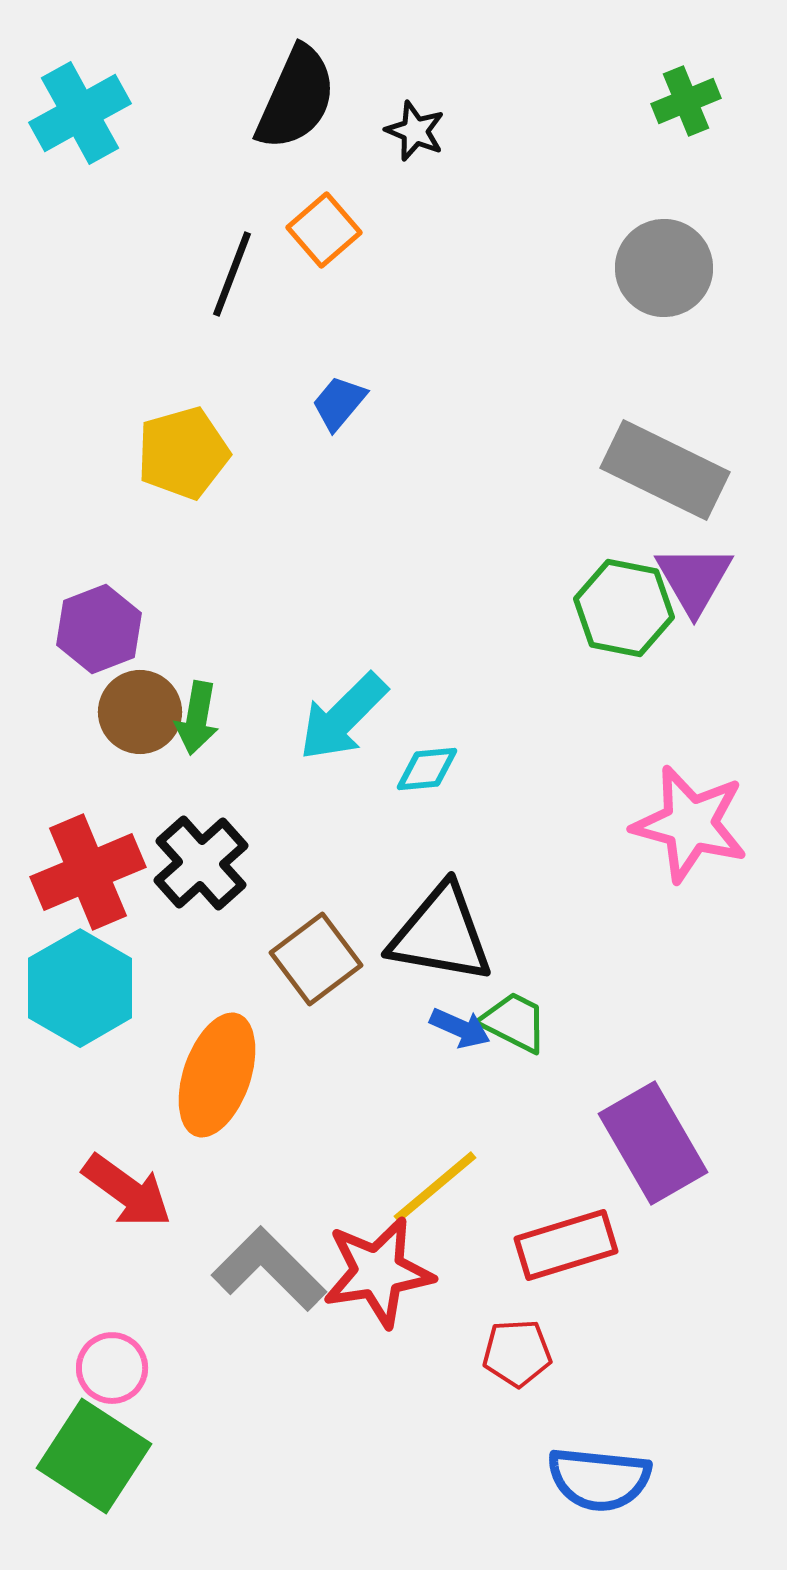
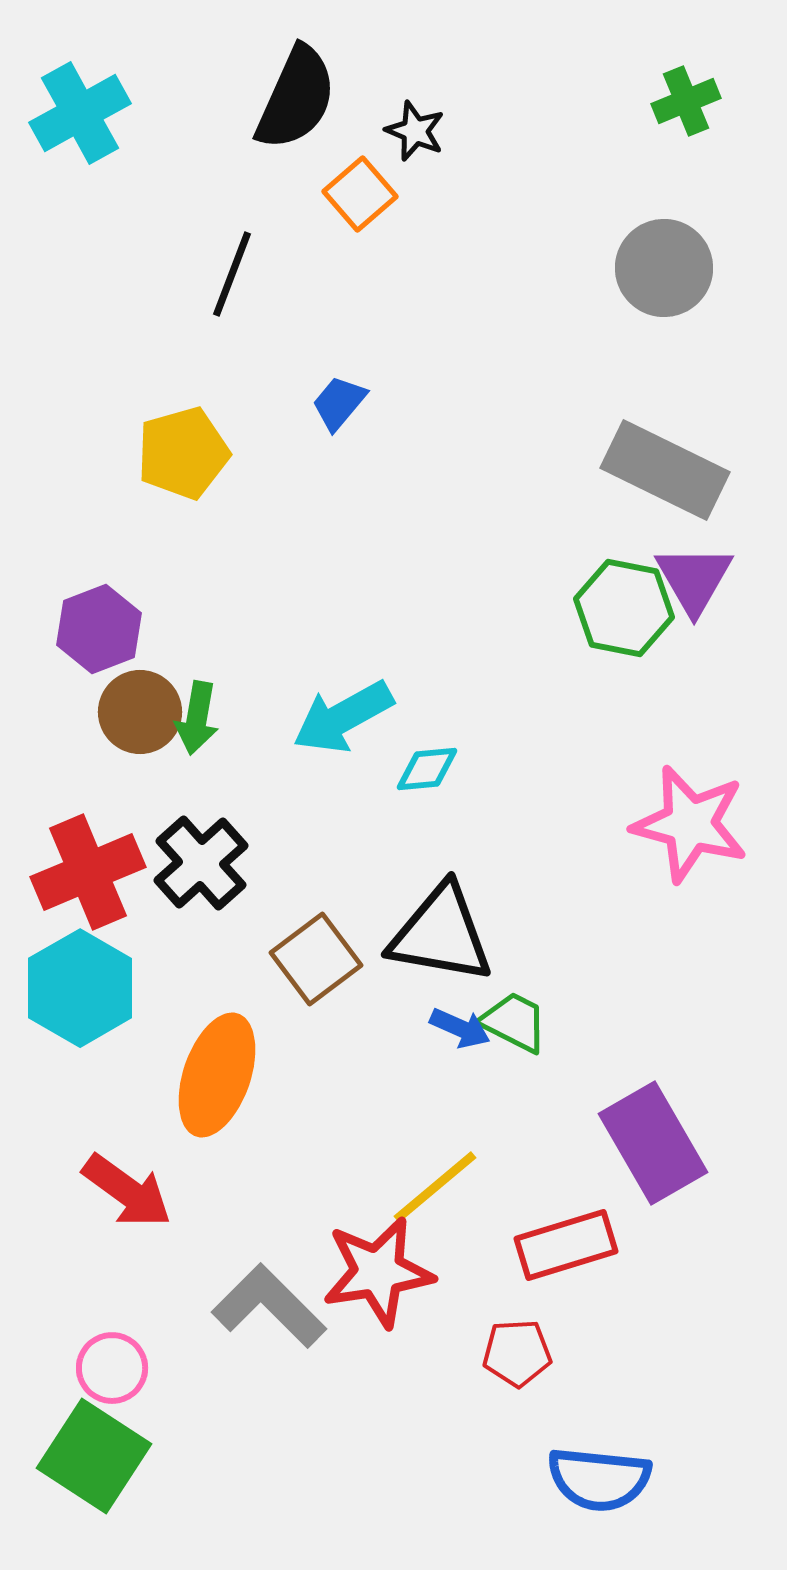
orange square: moved 36 px right, 36 px up
cyan arrow: rotated 16 degrees clockwise
gray L-shape: moved 37 px down
